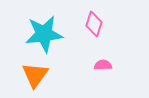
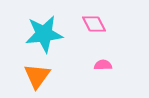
pink diamond: rotated 45 degrees counterclockwise
orange triangle: moved 2 px right, 1 px down
